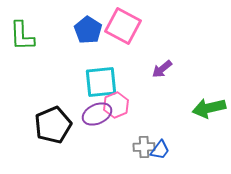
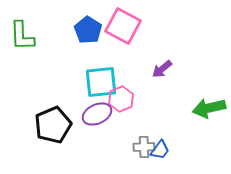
pink hexagon: moved 5 px right, 6 px up
